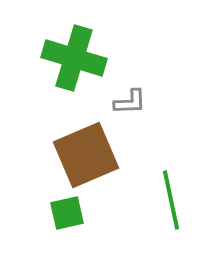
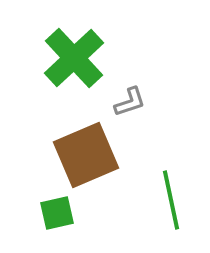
green cross: rotated 30 degrees clockwise
gray L-shape: rotated 16 degrees counterclockwise
green square: moved 10 px left
